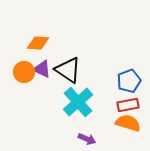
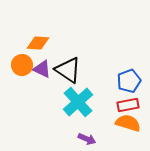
orange circle: moved 2 px left, 7 px up
